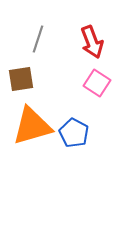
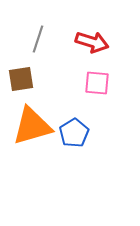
red arrow: rotated 52 degrees counterclockwise
pink square: rotated 28 degrees counterclockwise
blue pentagon: rotated 12 degrees clockwise
